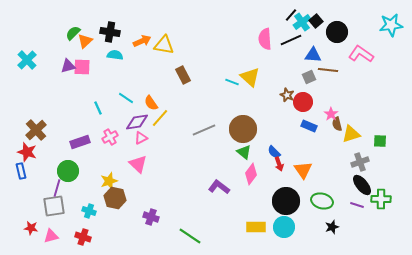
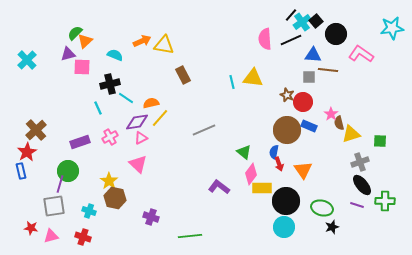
cyan star at (391, 25): moved 1 px right, 3 px down
black cross at (110, 32): moved 52 px down; rotated 24 degrees counterclockwise
black circle at (337, 32): moved 1 px left, 2 px down
green semicircle at (73, 33): moved 2 px right
cyan semicircle at (115, 55): rotated 14 degrees clockwise
purple triangle at (68, 66): moved 12 px up
yellow triangle at (250, 77): moved 3 px right, 1 px down; rotated 35 degrees counterclockwise
gray square at (309, 77): rotated 24 degrees clockwise
cyan line at (232, 82): rotated 56 degrees clockwise
orange semicircle at (151, 103): rotated 112 degrees clockwise
brown semicircle at (337, 124): moved 2 px right, 1 px up
brown circle at (243, 129): moved 44 px right, 1 px down
red star at (27, 152): rotated 24 degrees clockwise
blue semicircle at (274, 152): rotated 56 degrees clockwise
yellow star at (109, 181): rotated 18 degrees counterclockwise
purple line at (57, 188): moved 3 px right, 4 px up
green cross at (381, 199): moved 4 px right, 2 px down
green ellipse at (322, 201): moved 7 px down
yellow rectangle at (256, 227): moved 6 px right, 39 px up
green line at (190, 236): rotated 40 degrees counterclockwise
